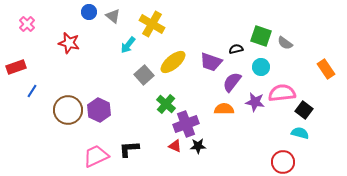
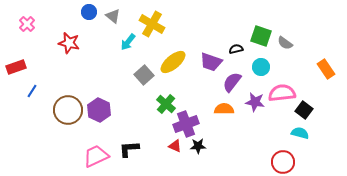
cyan arrow: moved 3 px up
